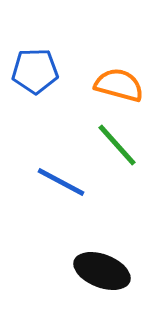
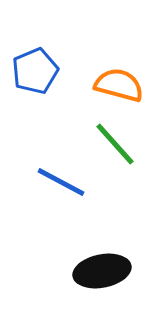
blue pentagon: rotated 21 degrees counterclockwise
green line: moved 2 px left, 1 px up
black ellipse: rotated 32 degrees counterclockwise
